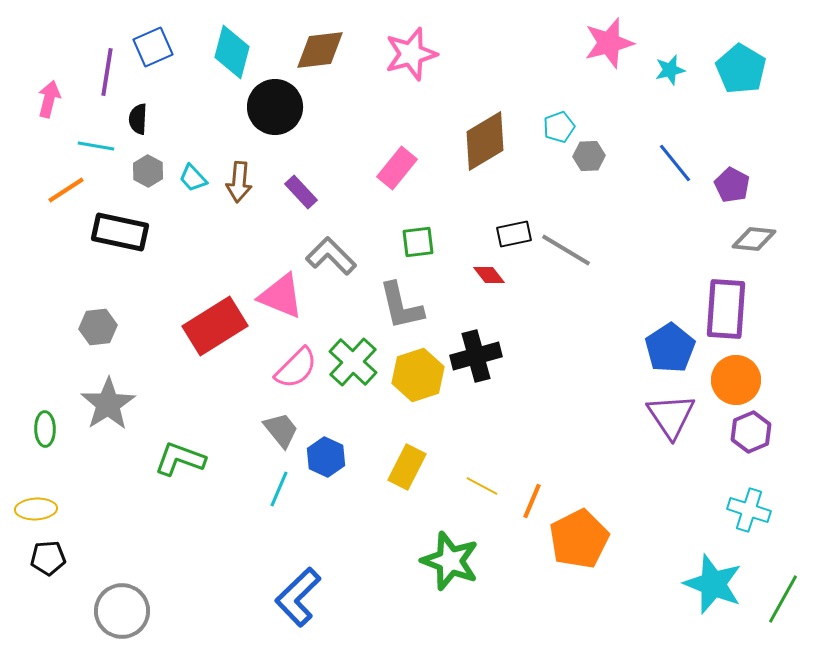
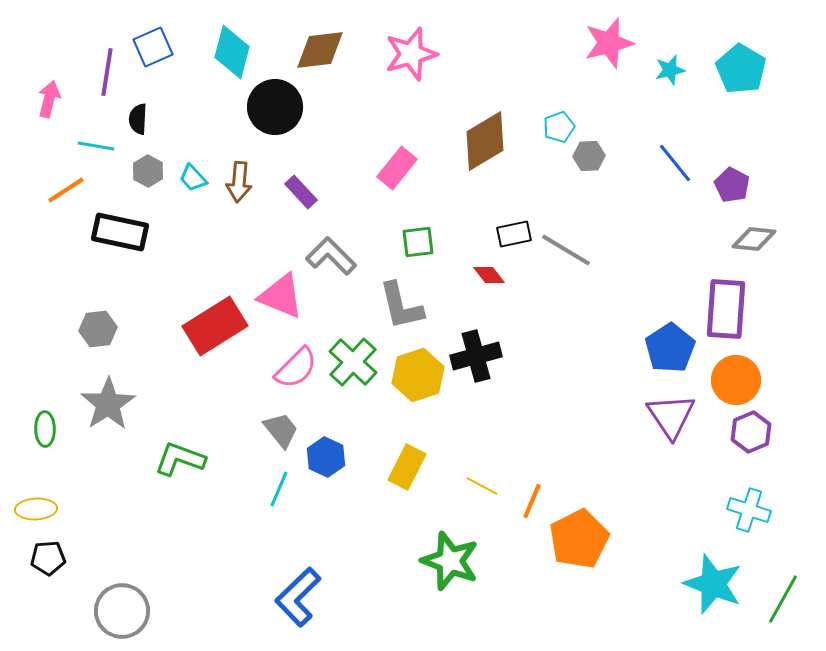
gray hexagon at (98, 327): moved 2 px down
